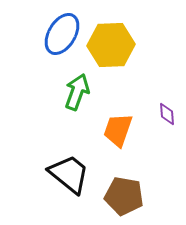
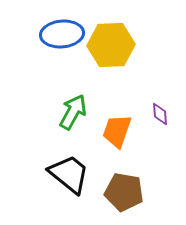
blue ellipse: rotated 54 degrees clockwise
green arrow: moved 4 px left, 20 px down; rotated 9 degrees clockwise
purple diamond: moved 7 px left
orange trapezoid: moved 1 px left, 1 px down
brown pentagon: moved 4 px up
